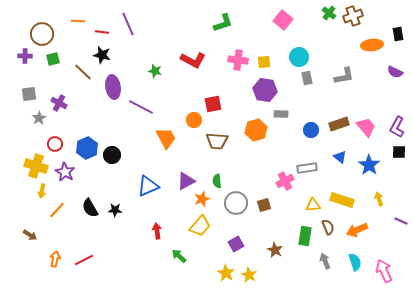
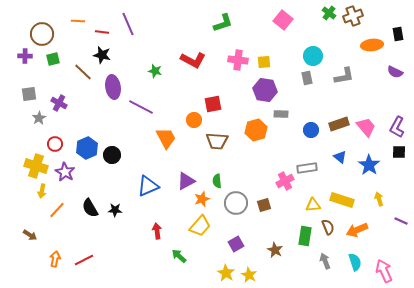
cyan circle at (299, 57): moved 14 px right, 1 px up
